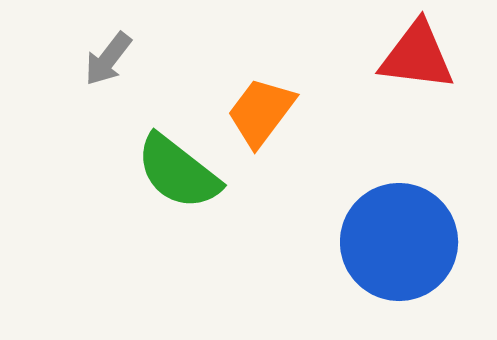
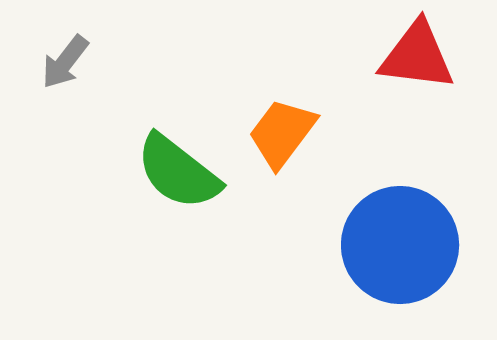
gray arrow: moved 43 px left, 3 px down
orange trapezoid: moved 21 px right, 21 px down
blue circle: moved 1 px right, 3 px down
